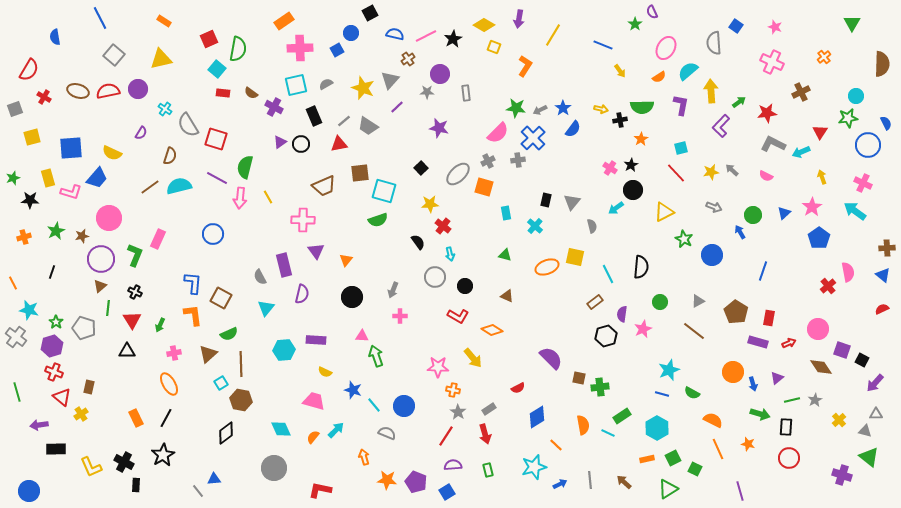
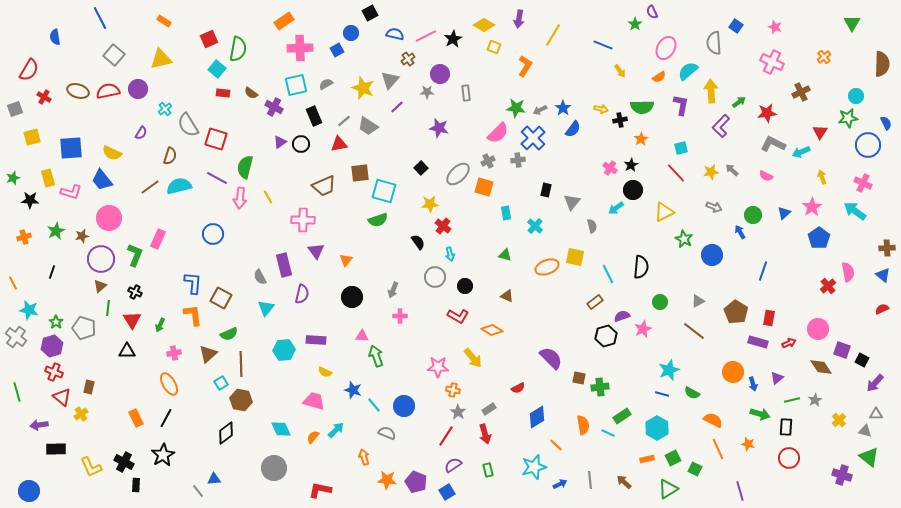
cyan cross at (165, 109): rotated 16 degrees clockwise
blue trapezoid at (97, 178): moved 5 px right, 2 px down; rotated 100 degrees clockwise
black rectangle at (546, 200): moved 10 px up
purple semicircle at (622, 314): moved 2 px down; rotated 63 degrees clockwise
purple semicircle at (453, 465): rotated 30 degrees counterclockwise
